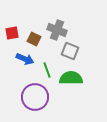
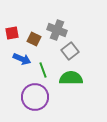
gray square: rotated 30 degrees clockwise
blue arrow: moved 3 px left
green line: moved 4 px left
